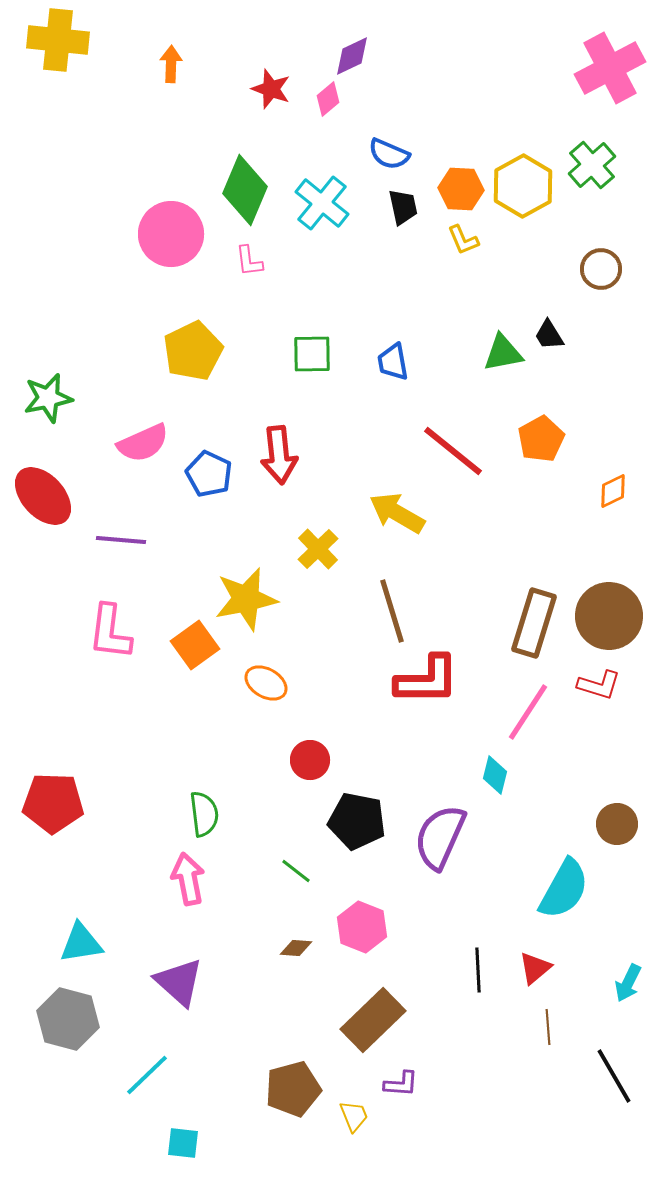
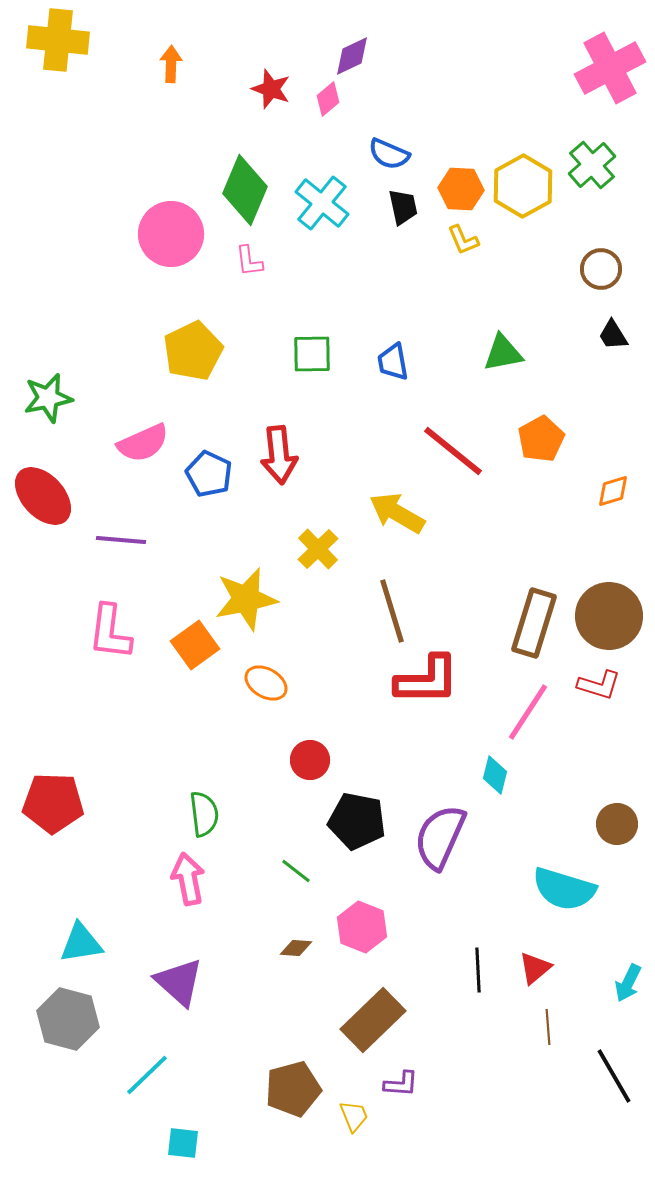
black trapezoid at (549, 335): moved 64 px right
orange diamond at (613, 491): rotated 9 degrees clockwise
cyan semicircle at (564, 889): rotated 78 degrees clockwise
